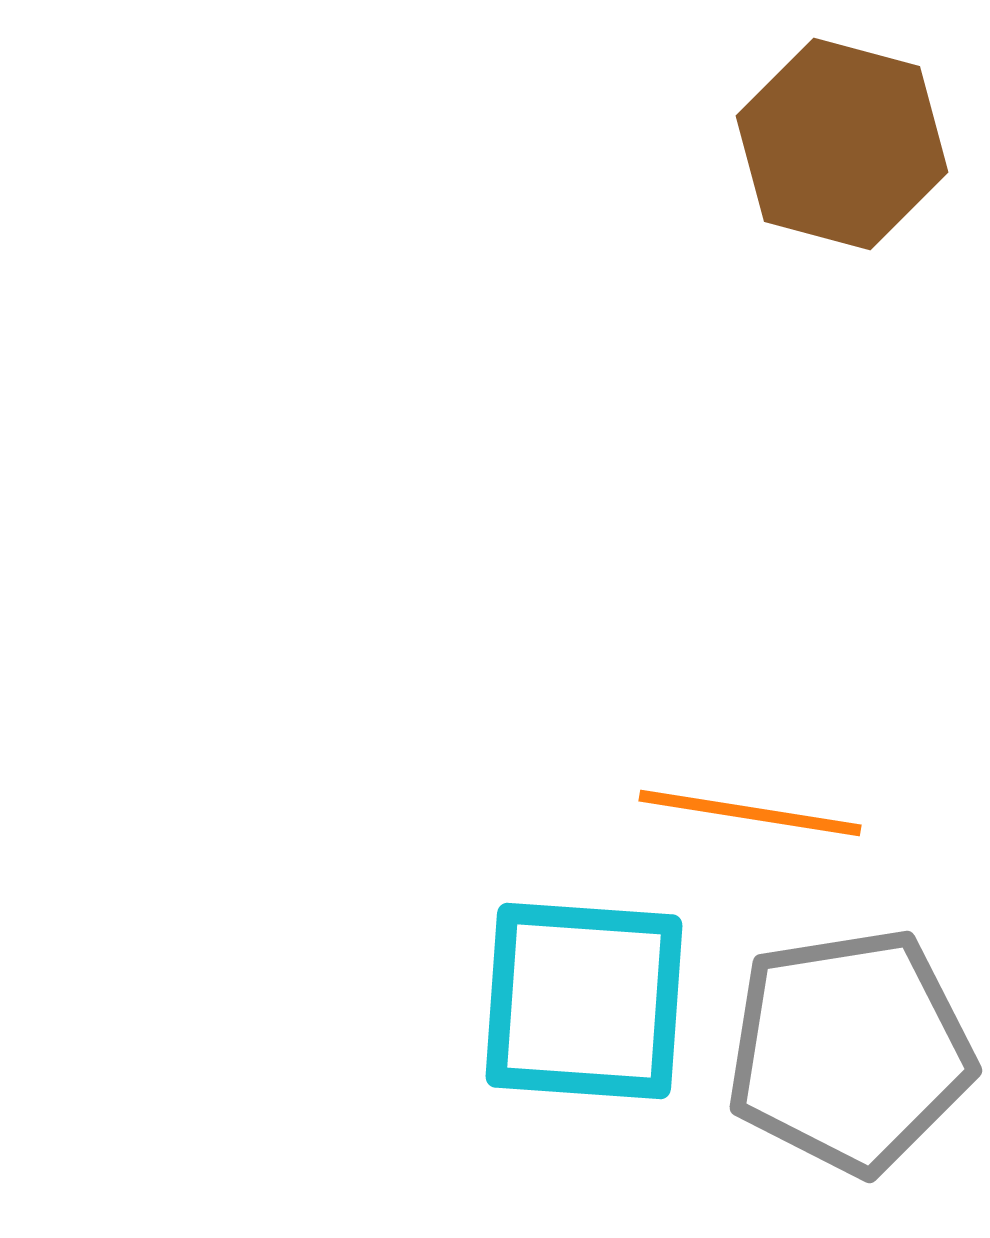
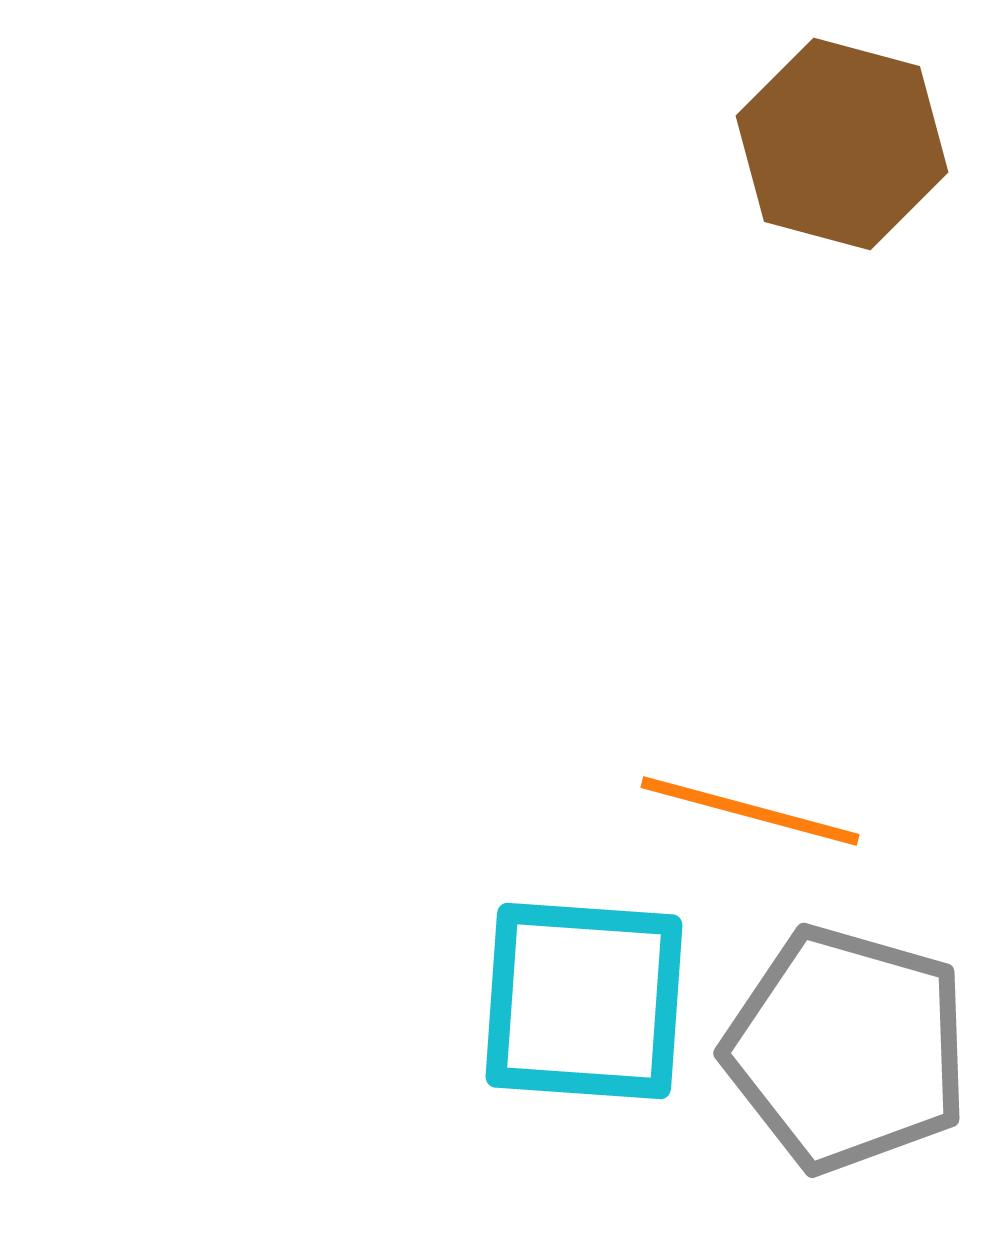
orange line: moved 2 px up; rotated 6 degrees clockwise
gray pentagon: moved 3 px left, 2 px up; rotated 25 degrees clockwise
